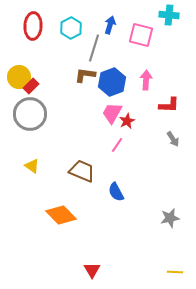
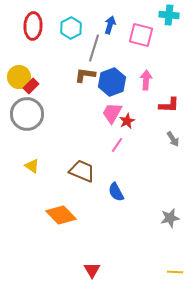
gray circle: moved 3 px left
